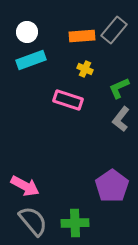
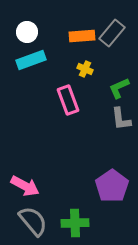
gray rectangle: moved 2 px left, 3 px down
pink rectangle: rotated 52 degrees clockwise
gray L-shape: rotated 45 degrees counterclockwise
